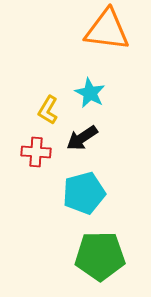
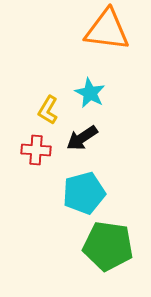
red cross: moved 2 px up
green pentagon: moved 8 px right, 10 px up; rotated 9 degrees clockwise
